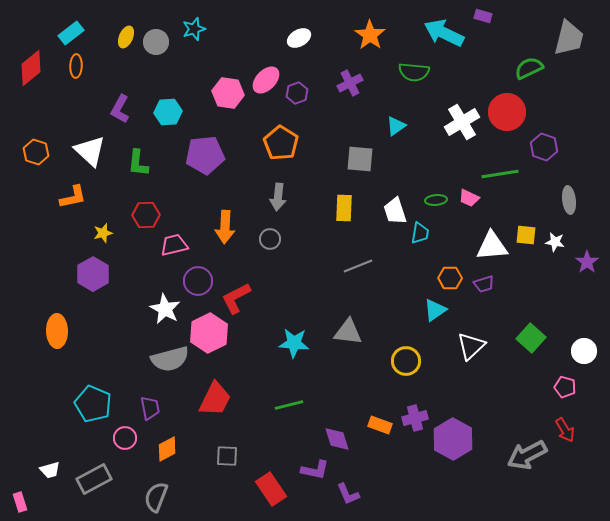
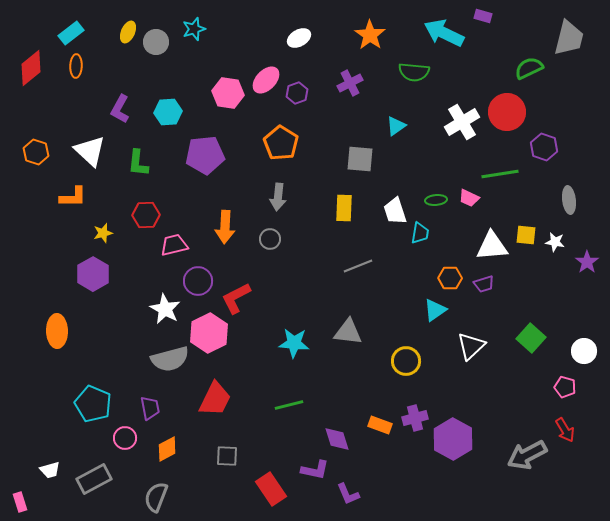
yellow ellipse at (126, 37): moved 2 px right, 5 px up
orange L-shape at (73, 197): rotated 12 degrees clockwise
